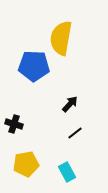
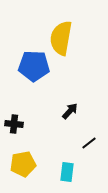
black arrow: moved 7 px down
black cross: rotated 12 degrees counterclockwise
black line: moved 14 px right, 10 px down
yellow pentagon: moved 3 px left
cyan rectangle: rotated 36 degrees clockwise
